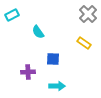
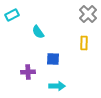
yellow rectangle: rotated 56 degrees clockwise
